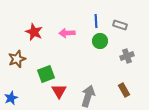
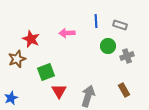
red star: moved 3 px left, 7 px down
green circle: moved 8 px right, 5 px down
green square: moved 2 px up
